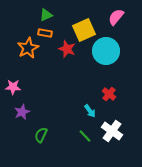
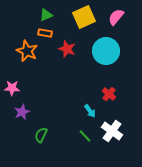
yellow square: moved 13 px up
orange star: moved 1 px left, 3 px down; rotated 20 degrees counterclockwise
pink star: moved 1 px left, 1 px down
